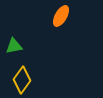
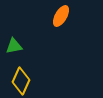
yellow diamond: moved 1 px left, 1 px down; rotated 12 degrees counterclockwise
